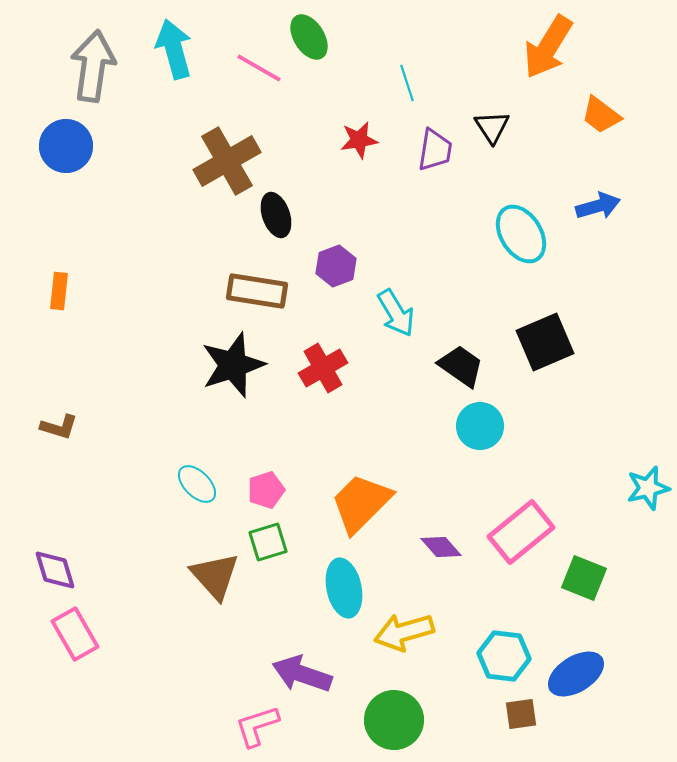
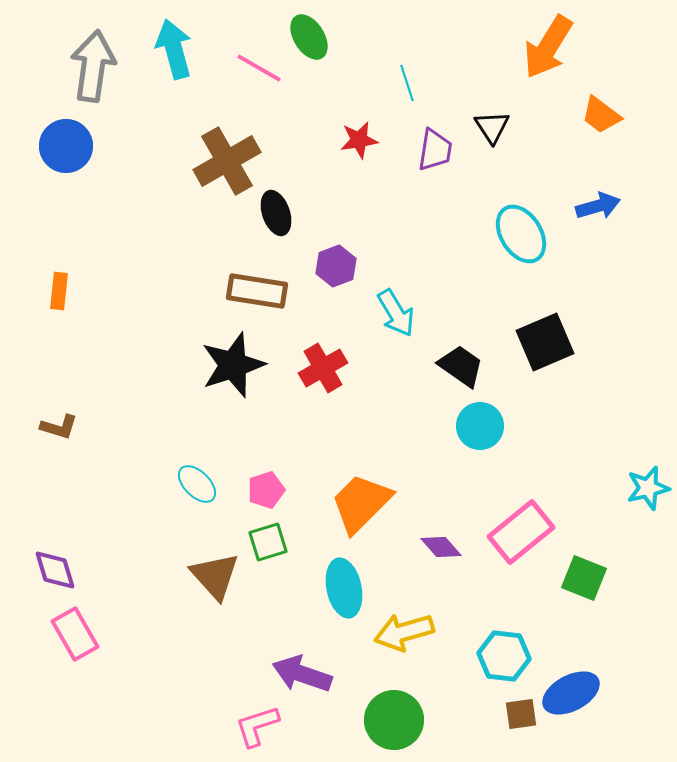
black ellipse at (276, 215): moved 2 px up
blue ellipse at (576, 674): moved 5 px left, 19 px down; rotated 4 degrees clockwise
